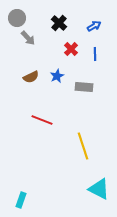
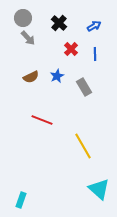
gray circle: moved 6 px right
gray rectangle: rotated 54 degrees clockwise
yellow line: rotated 12 degrees counterclockwise
cyan triangle: rotated 15 degrees clockwise
